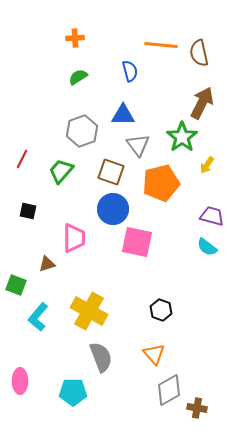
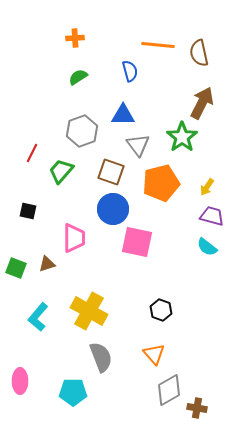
orange line: moved 3 px left
red line: moved 10 px right, 6 px up
yellow arrow: moved 22 px down
green square: moved 17 px up
